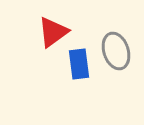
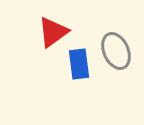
gray ellipse: rotated 6 degrees counterclockwise
